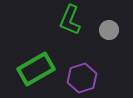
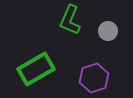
gray circle: moved 1 px left, 1 px down
purple hexagon: moved 12 px right
